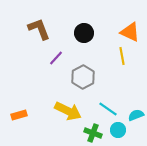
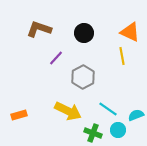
brown L-shape: rotated 50 degrees counterclockwise
